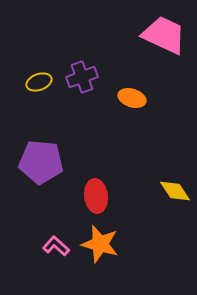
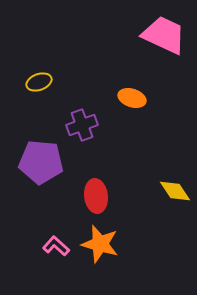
purple cross: moved 48 px down
